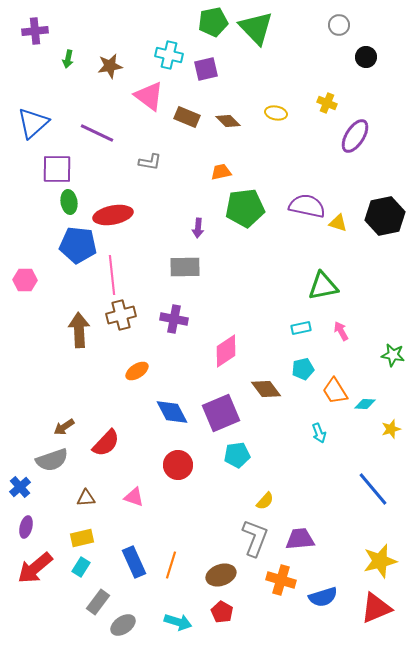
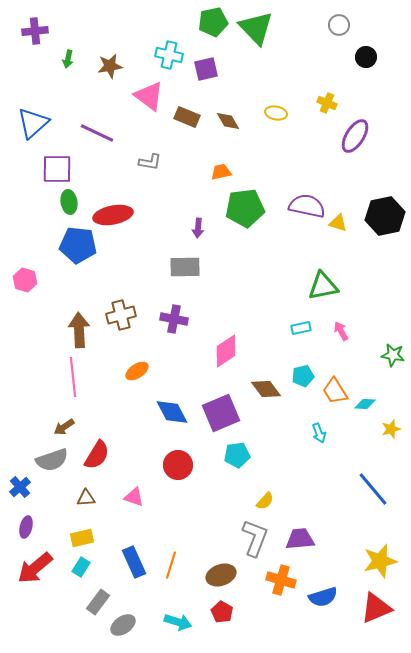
brown diamond at (228, 121): rotated 15 degrees clockwise
pink line at (112, 275): moved 39 px left, 102 px down
pink hexagon at (25, 280): rotated 15 degrees clockwise
cyan pentagon at (303, 369): moved 7 px down
red semicircle at (106, 443): moved 9 px left, 12 px down; rotated 12 degrees counterclockwise
